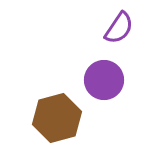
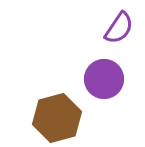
purple circle: moved 1 px up
